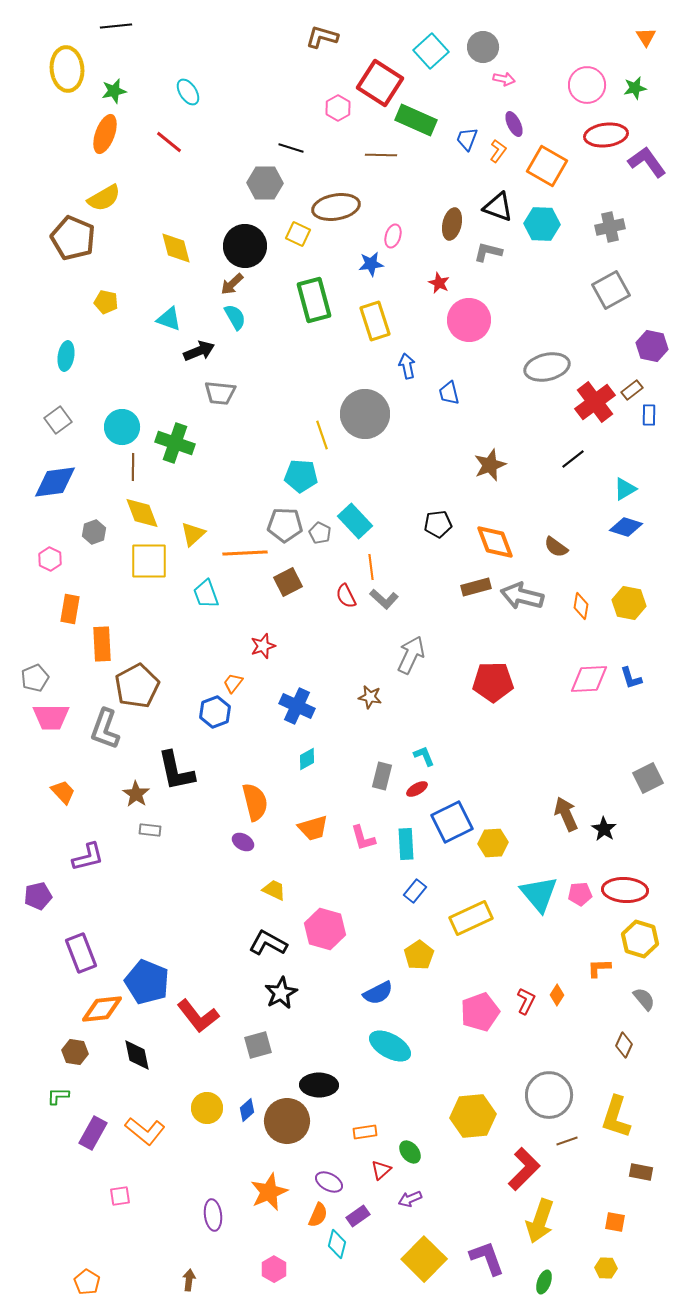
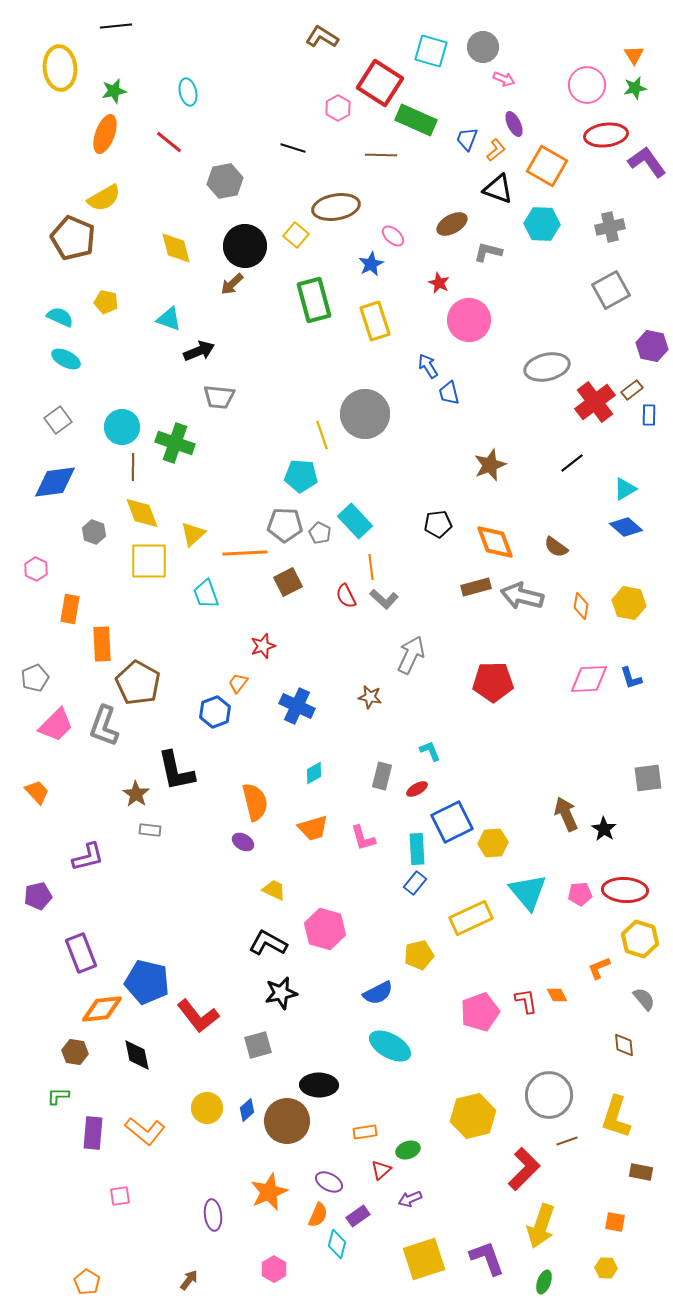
brown L-shape at (322, 37): rotated 16 degrees clockwise
orange triangle at (646, 37): moved 12 px left, 18 px down
cyan square at (431, 51): rotated 32 degrees counterclockwise
yellow ellipse at (67, 69): moved 7 px left, 1 px up
pink arrow at (504, 79): rotated 10 degrees clockwise
cyan ellipse at (188, 92): rotated 20 degrees clockwise
black line at (291, 148): moved 2 px right
orange L-shape at (498, 151): moved 2 px left, 1 px up; rotated 15 degrees clockwise
gray hexagon at (265, 183): moved 40 px left, 2 px up; rotated 12 degrees counterclockwise
black triangle at (498, 207): moved 18 px up
brown ellipse at (452, 224): rotated 48 degrees clockwise
yellow square at (298, 234): moved 2 px left, 1 px down; rotated 15 degrees clockwise
pink ellipse at (393, 236): rotated 65 degrees counterclockwise
blue star at (371, 264): rotated 20 degrees counterclockwise
cyan semicircle at (235, 317): moved 175 px left; rotated 36 degrees counterclockwise
cyan ellipse at (66, 356): moved 3 px down; rotated 72 degrees counterclockwise
blue arrow at (407, 366): moved 21 px right; rotated 20 degrees counterclockwise
gray trapezoid at (220, 393): moved 1 px left, 4 px down
black line at (573, 459): moved 1 px left, 4 px down
blue diamond at (626, 527): rotated 24 degrees clockwise
gray hexagon at (94, 532): rotated 20 degrees counterclockwise
pink hexagon at (50, 559): moved 14 px left, 10 px down
orange trapezoid at (233, 683): moved 5 px right
brown pentagon at (137, 686): moved 1 px right, 3 px up; rotated 15 degrees counterclockwise
pink trapezoid at (51, 717): moved 5 px right, 8 px down; rotated 45 degrees counterclockwise
gray L-shape at (105, 729): moved 1 px left, 3 px up
cyan L-shape at (424, 756): moved 6 px right, 5 px up
cyan diamond at (307, 759): moved 7 px right, 14 px down
gray square at (648, 778): rotated 20 degrees clockwise
orange trapezoid at (63, 792): moved 26 px left
cyan rectangle at (406, 844): moved 11 px right, 5 px down
blue rectangle at (415, 891): moved 8 px up
cyan triangle at (539, 894): moved 11 px left, 2 px up
yellow pentagon at (419, 955): rotated 20 degrees clockwise
orange L-shape at (599, 968): rotated 20 degrees counterclockwise
blue pentagon at (147, 982): rotated 9 degrees counterclockwise
black star at (281, 993): rotated 16 degrees clockwise
orange diamond at (557, 995): rotated 60 degrees counterclockwise
red L-shape at (526, 1001): rotated 36 degrees counterclockwise
brown diamond at (624, 1045): rotated 30 degrees counterclockwise
yellow hexagon at (473, 1116): rotated 9 degrees counterclockwise
purple rectangle at (93, 1133): rotated 24 degrees counterclockwise
green ellipse at (410, 1152): moved 2 px left, 2 px up; rotated 70 degrees counterclockwise
yellow arrow at (540, 1221): moved 1 px right, 5 px down
yellow square at (424, 1259): rotated 27 degrees clockwise
brown arrow at (189, 1280): rotated 30 degrees clockwise
